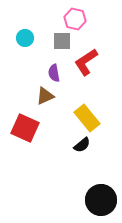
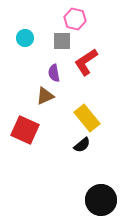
red square: moved 2 px down
